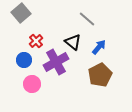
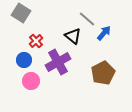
gray square: rotated 18 degrees counterclockwise
black triangle: moved 6 px up
blue arrow: moved 5 px right, 14 px up
purple cross: moved 2 px right
brown pentagon: moved 3 px right, 2 px up
pink circle: moved 1 px left, 3 px up
